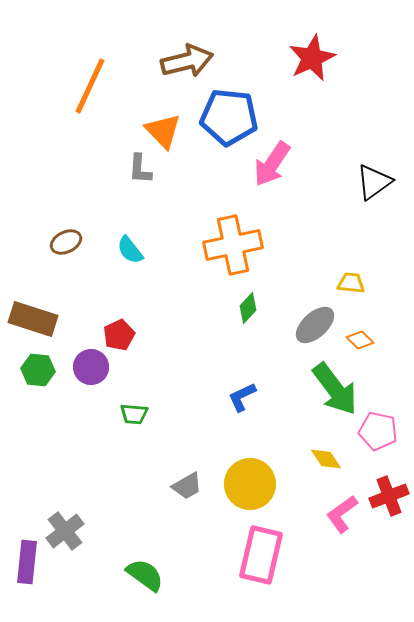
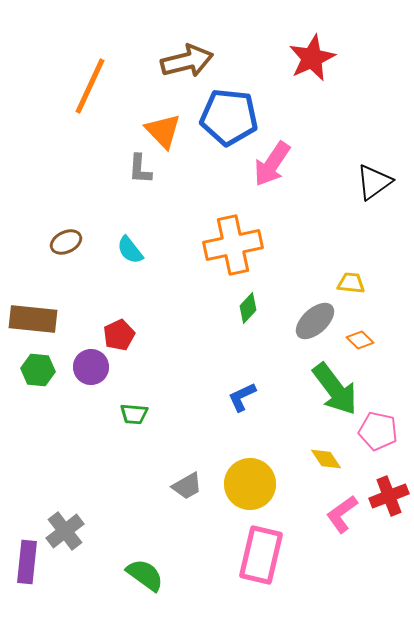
brown rectangle: rotated 12 degrees counterclockwise
gray ellipse: moved 4 px up
